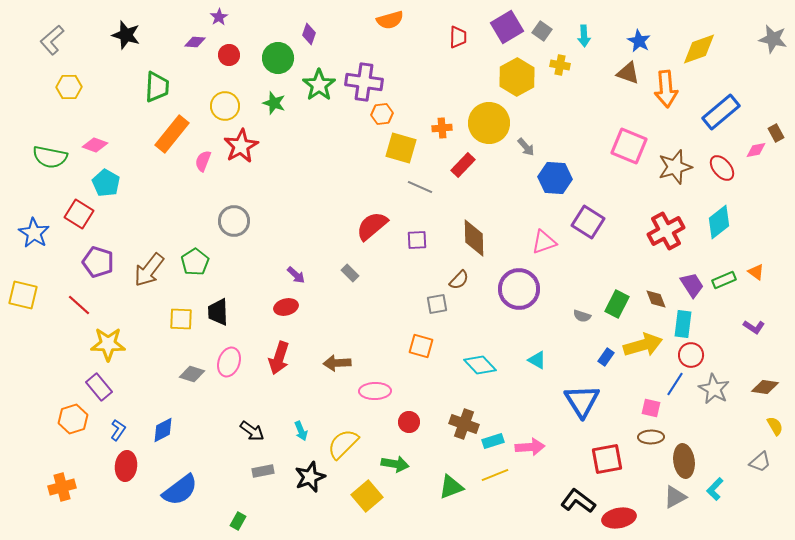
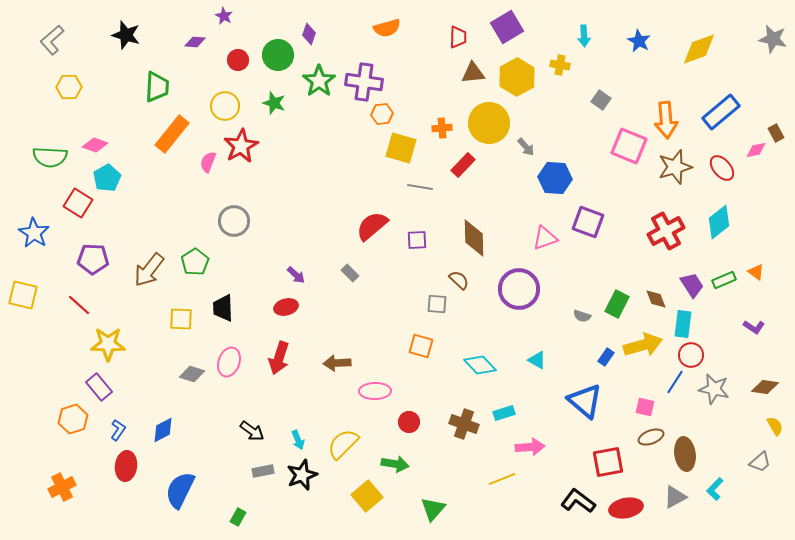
purple star at (219, 17): moved 5 px right, 1 px up; rotated 12 degrees counterclockwise
orange semicircle at (390, 20): moved 3 px left, 8 px down
gray square at (542, 31): moved 59 px right, 69 px down
red circle at (229, 55): moved 9 px right, 5 px down
green circle at (278, 58): moved 3 px up
brown triangle at (628, 73): moved 155 px left; rotated 25 degrees counterclockwise
green star at (319, 85): moved 4 px up
orange arrow at (666, 89): moved 31 px down
green semicircle at (50, 157): rotated 8 degrees counterclockwise
pink semicircle at (203, 161): moved 5 px right, 1 px down
cyan pentagon at (106, 183): moved 1 px right, 5 px up; rotated 12 degrees clockwise
gray line at (420, 187): rotated 15 degrees counterclockwise
red square at (79, 214): moved 1 px left, 11 px up
purple square at (588, 222): rotated 12 degrees counterclockwise
pink triangle at (544, 242): moved 1 px right, 4 px up
purple pentagon at (98, 262): moved 5 px left, 3 px up; rotated 16 degrees counterclockwise
brown semicircle at (459, 280): rotated 90 degrees counterclockwise
gray square at (437, 304): rotated 15 degrees clockwise
black trapezoid at (218, 312): moved 5 px right, 4 px up
blue line at (675, 384): moved 2 px up
gray star at (714, 389): rotated 16 degrees counterclockwise
blue triangle at (582, 401): moved 3 px right; rotated 18 degrees counterclockwise
pink square at (651, 408): moved 6 px left, 1 px up
cyan arrow at (301, 431): moved 3 px left, 9 px down
brown ellipse at (651, 437): rotated 20 degrees counterclockwise
cyan rectangle at (493, 441): moved 11 px right, 28 px up
red square at (607, 459): moved 1 px right, 3 px down
brown ellipse at (684, 461): moved 1 px right, 7 px up
yellow line at (495, 475): moved 7 px right, 4 px down
black star at (310, 477): moved 8 px left, 2 px up
orange cross at (62, 487): rotated 12 degrees counterclockwise
green triangle at (451, 487): moved 18 px left, 22 px down; rotated 28 degrees counterclockwise
blue semicircle at (180, 490): rotated 153 degrees clockwise
red ellipse at (619, 518): moved 7 px right, 10 px up
green rectangle at (238, 521): moved 4 px up
